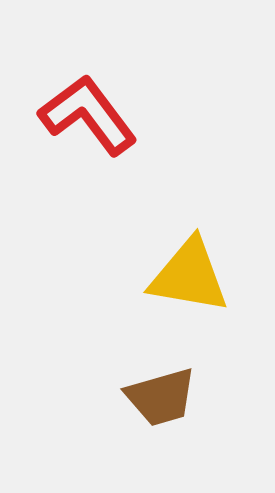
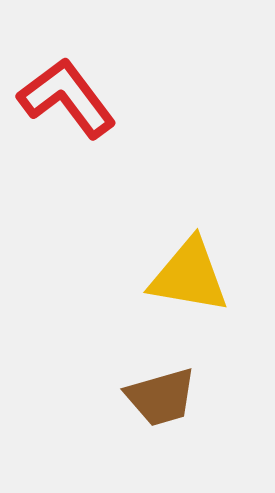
red L-shape: moved 21 px left, 17 px up
